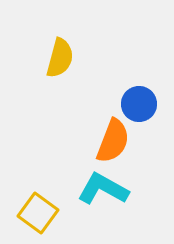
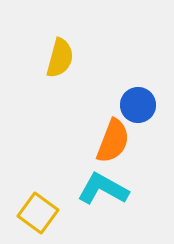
blue circle: moved 1 px left, 1 px down
